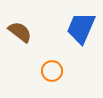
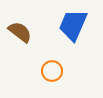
blue trapezoid: moved 8 px left, 3 px up
